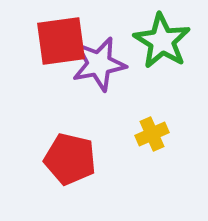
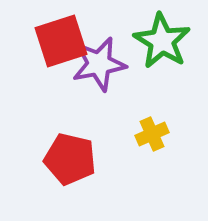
red square: rotated 10 degrees counterclockwise
